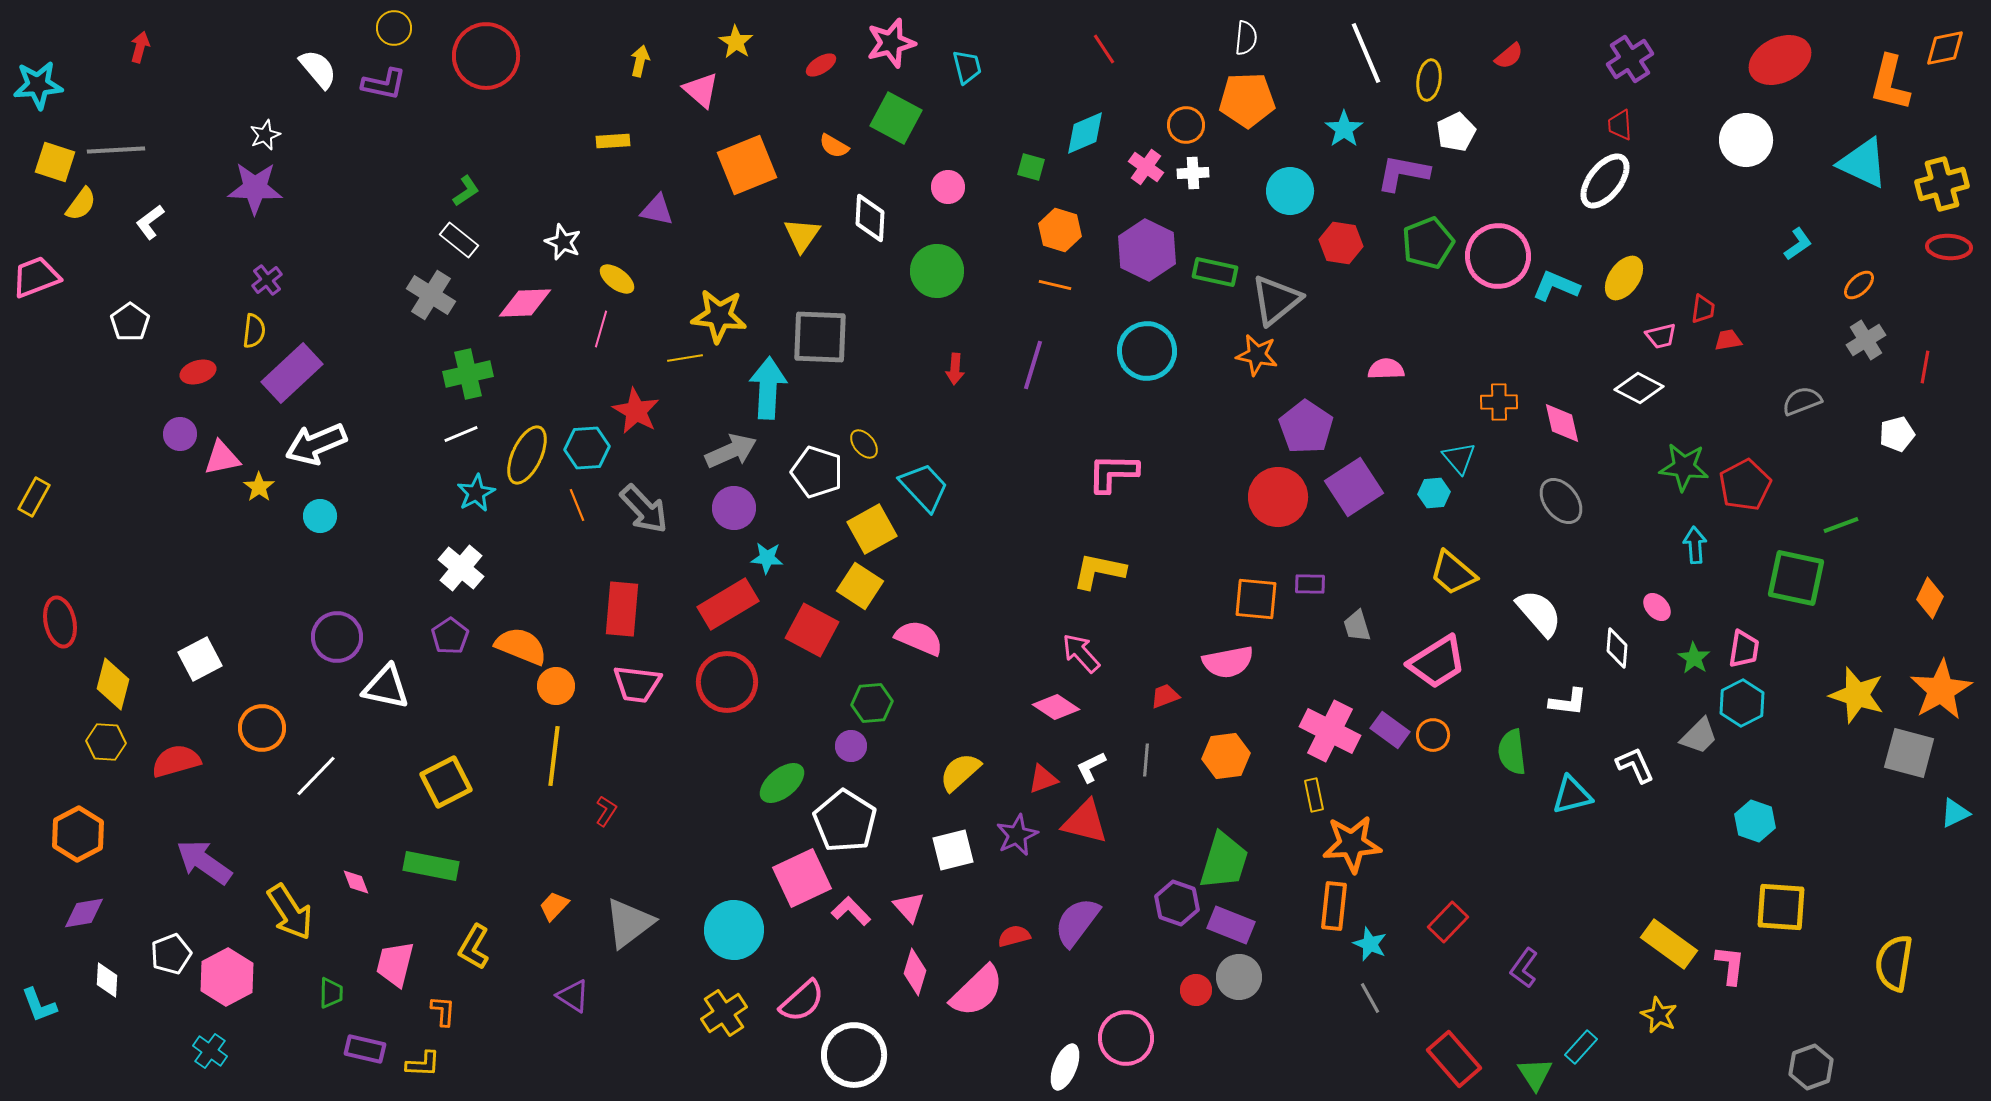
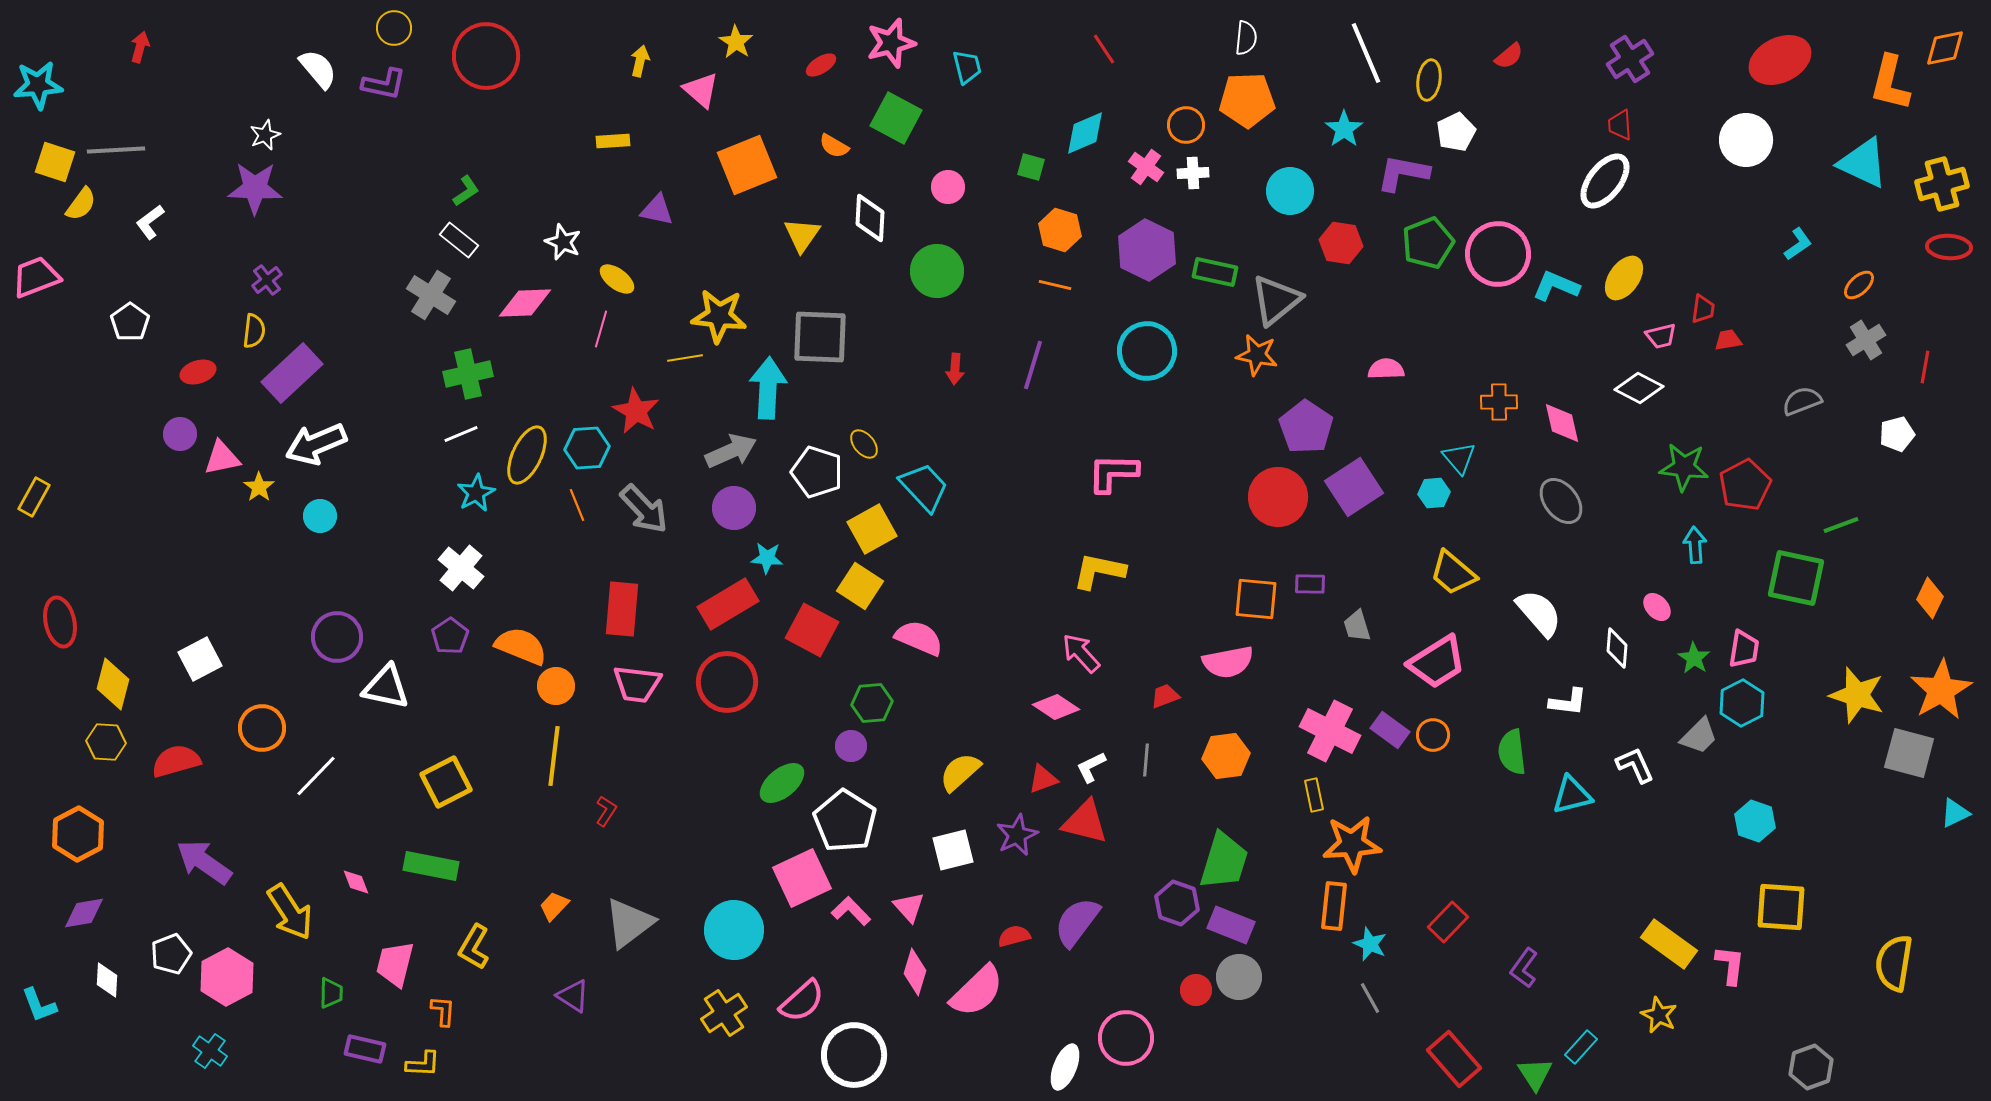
pink circle at (1498, 256): moved 2 px up
